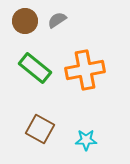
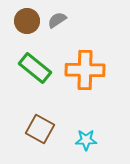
brown circle: moved 2 px right
orange cross: rotated 12 degrees clockwise
